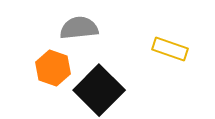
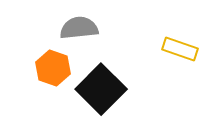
yellow rectangle: moved 10 px right
black square: moved 2 px right, 1 px up
